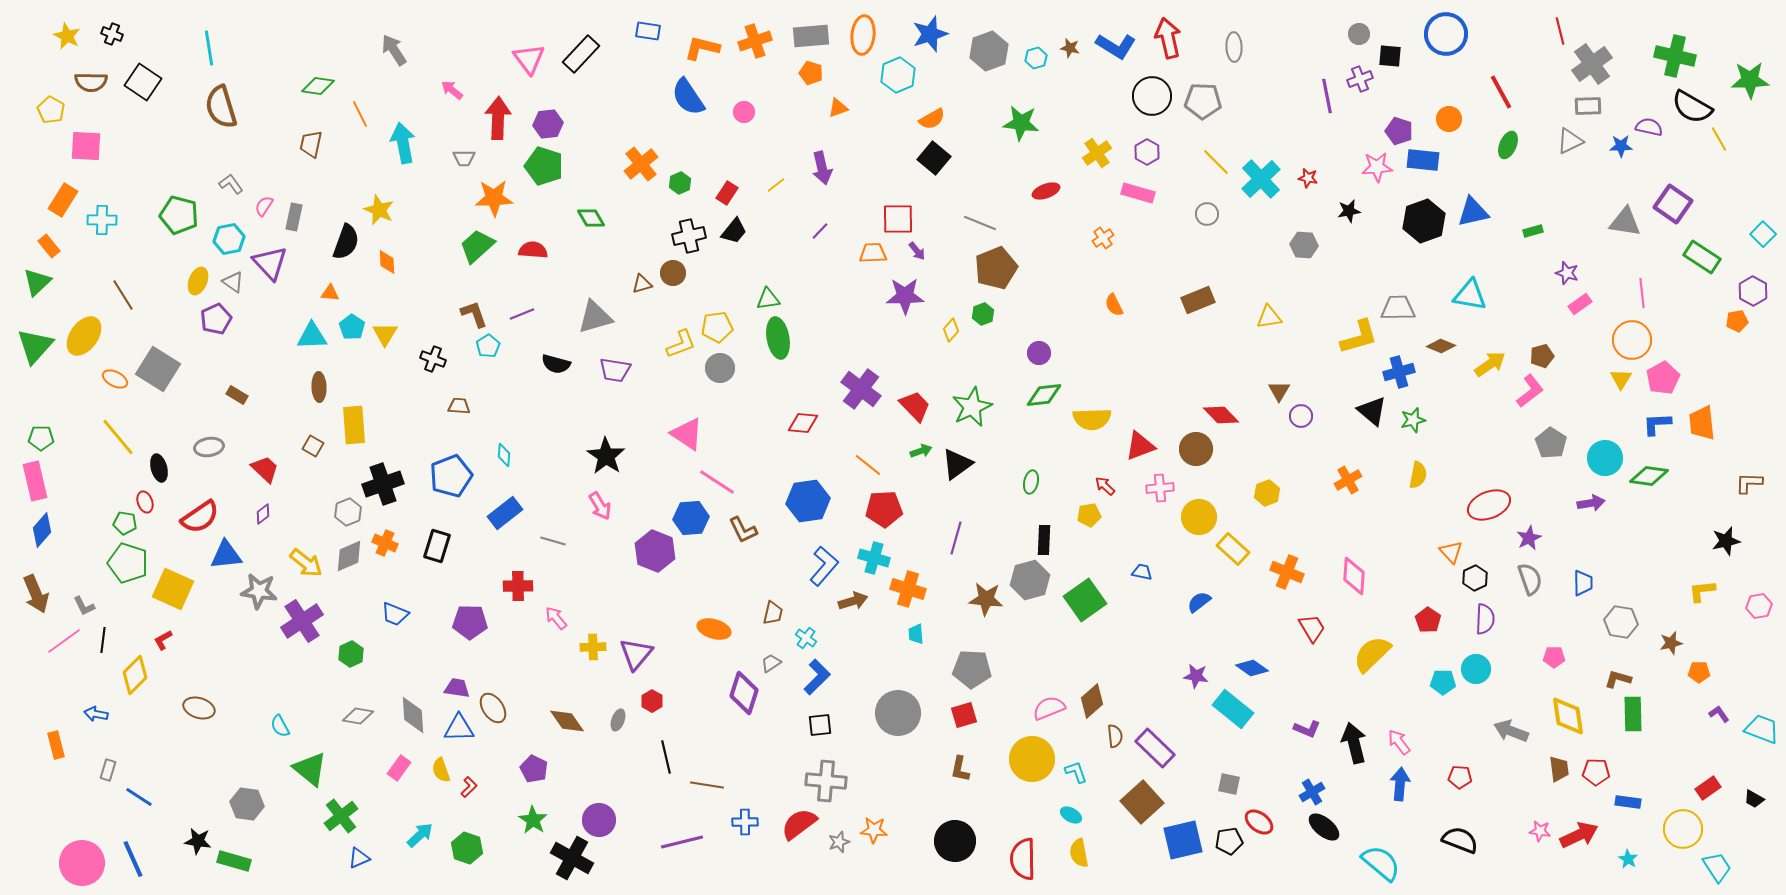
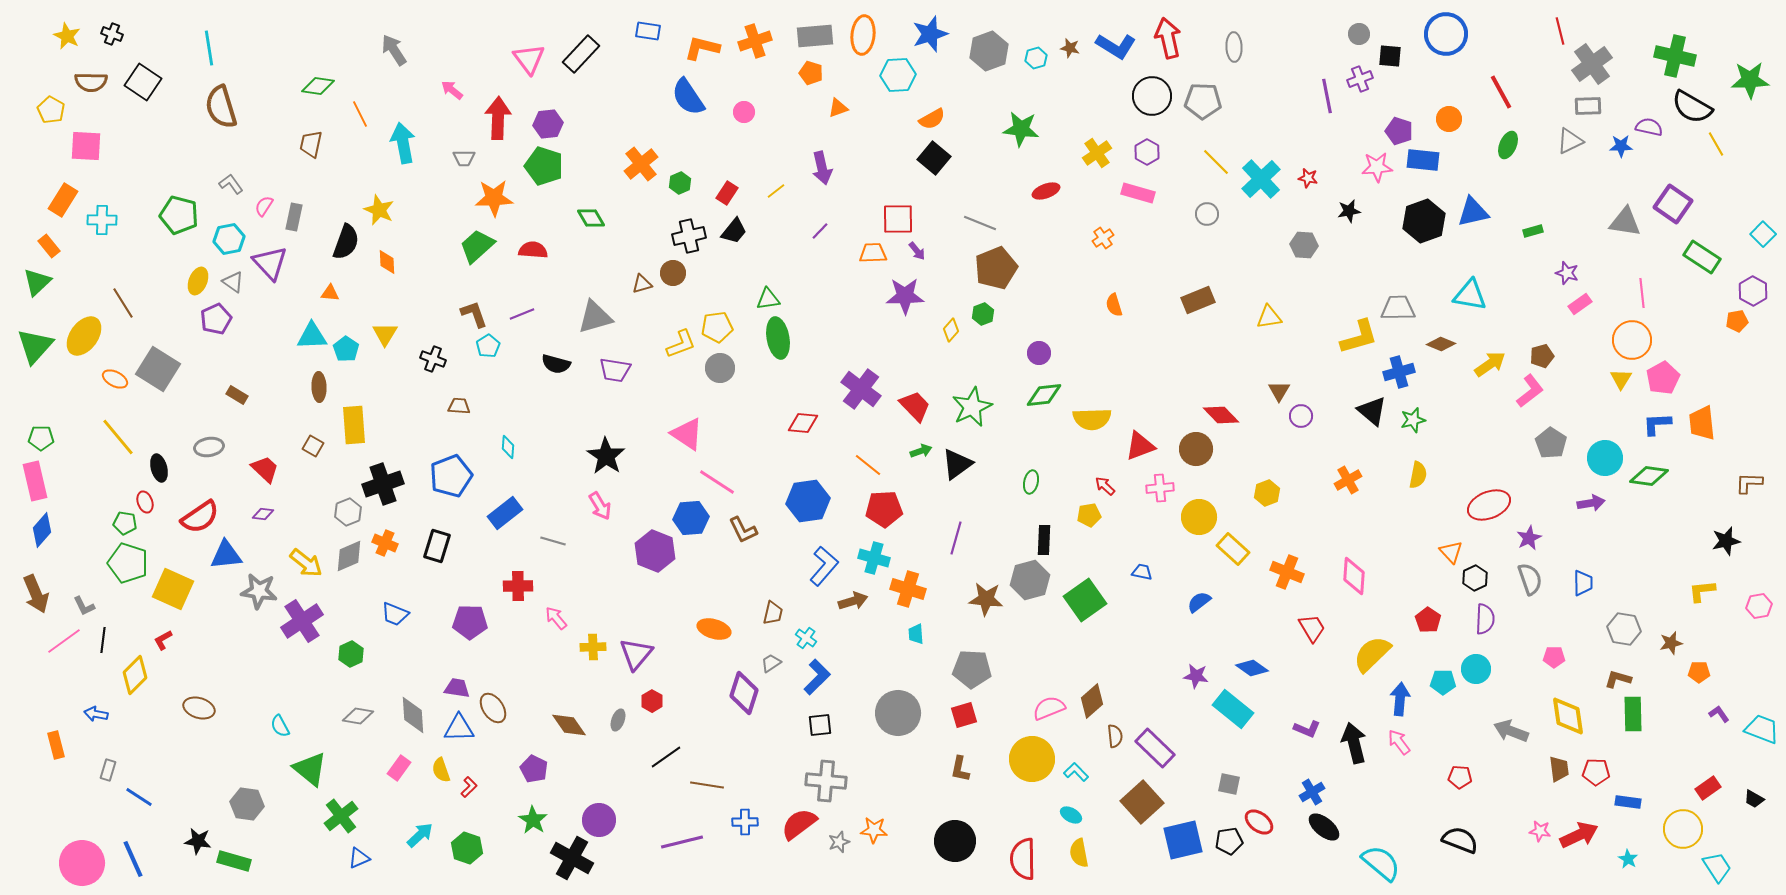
gray rectangle at (811, 36): moved 4 px right
cyan hexagon at (898, 75): rotated 20 degrees clockwise
green star at (1021, 123): moved 6 px down
yellow line at (1719, 139): moved 3 px left, 5 px down
yellow line at (776, 185): moved 6 px down
brown line at (123, 295): moved 8 px down
orange semicircle at (1114, 305): rotated 10 degrees clockwise
cyan pentagon at (352, 327): moved 6 px left, 22 px down
brown diamond at (1441, 346): moved 2 px up
cyan diamond at (504, 455): moved 4 px right, 8 px up
purple diamond at (263, 514): rotated 45 degrees clockwise
gray hexagon at (1621, 622): moved 3 px right, 7 px down
brown diamond at (567, 721): moved 2 px right, 4 px down
black line at (666, 757): rotated 68 degrees clockwise
cyan L-shape at (1076, 772): rotated 25 degrees counterclockwise
blue arrow at (1400, 784): moved 85 px up
